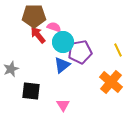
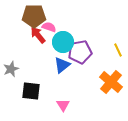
pink semicircle: moved 5 px left
